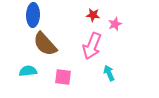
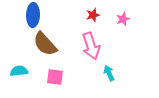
red star: rotated 24 degrees counterclockwise
pink star: moved 8 px right, 5 px up
pink arrow: moved 1 px left; rotated 40 degrees counterclockwise
cyan semicircle: moved 9 px left
pink square: moved 8 px left
